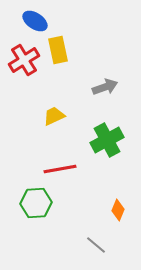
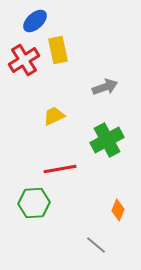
blue ellipse: rotated 75 degrees counterclockwise
green hexagon: moved 2 px left
